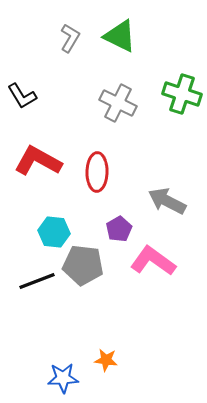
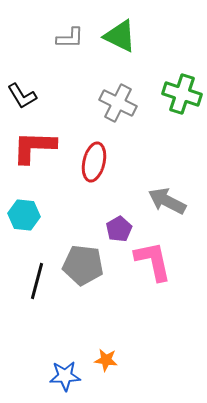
gray L-shape: rotated 60 degrees clockwise
red L-shape: moved 4 px left, 14 px up; rotated 27 degrees counterclockwise
red ellipse: moved 3 px left, 10 px up; rotated 12 degrees clockwise
cyan hexagon: moved 30 px left, 17 px up
pink L-shape: rotated 42 degrees clockwise
black line: rotated 54 degrees counterclockwise
blue star: moved 2 px right, 2 px up
